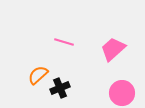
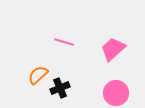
pink circle: moved 6 px left
